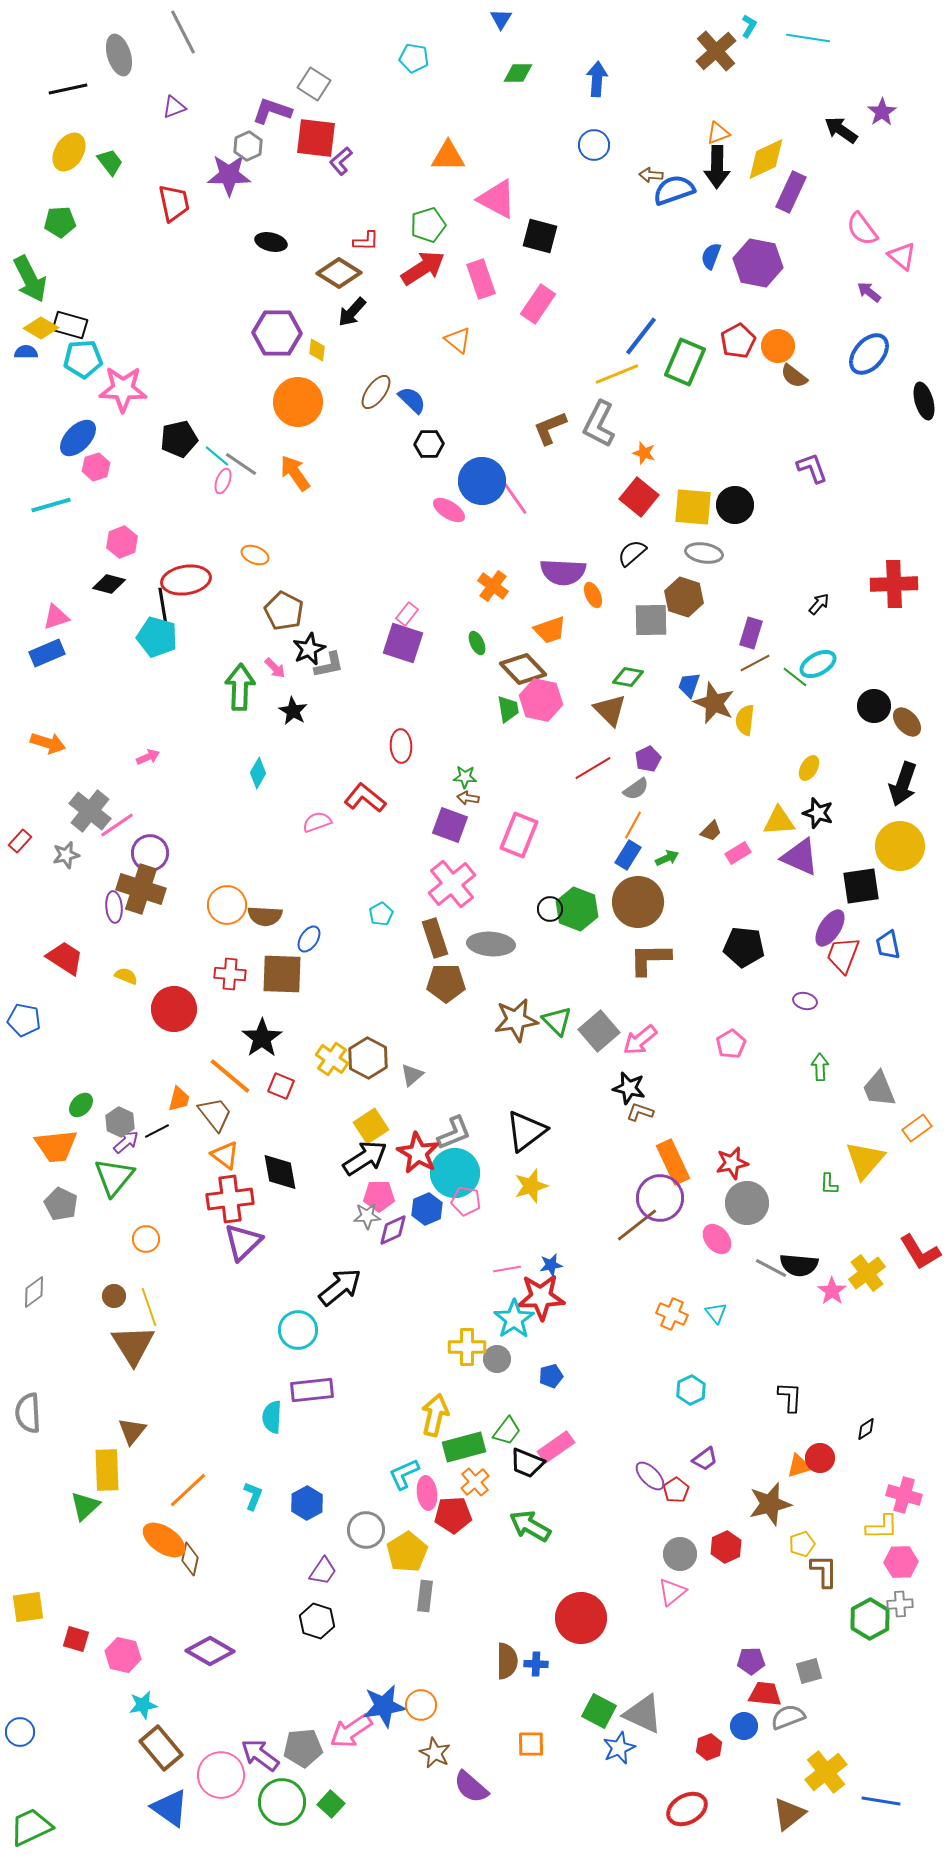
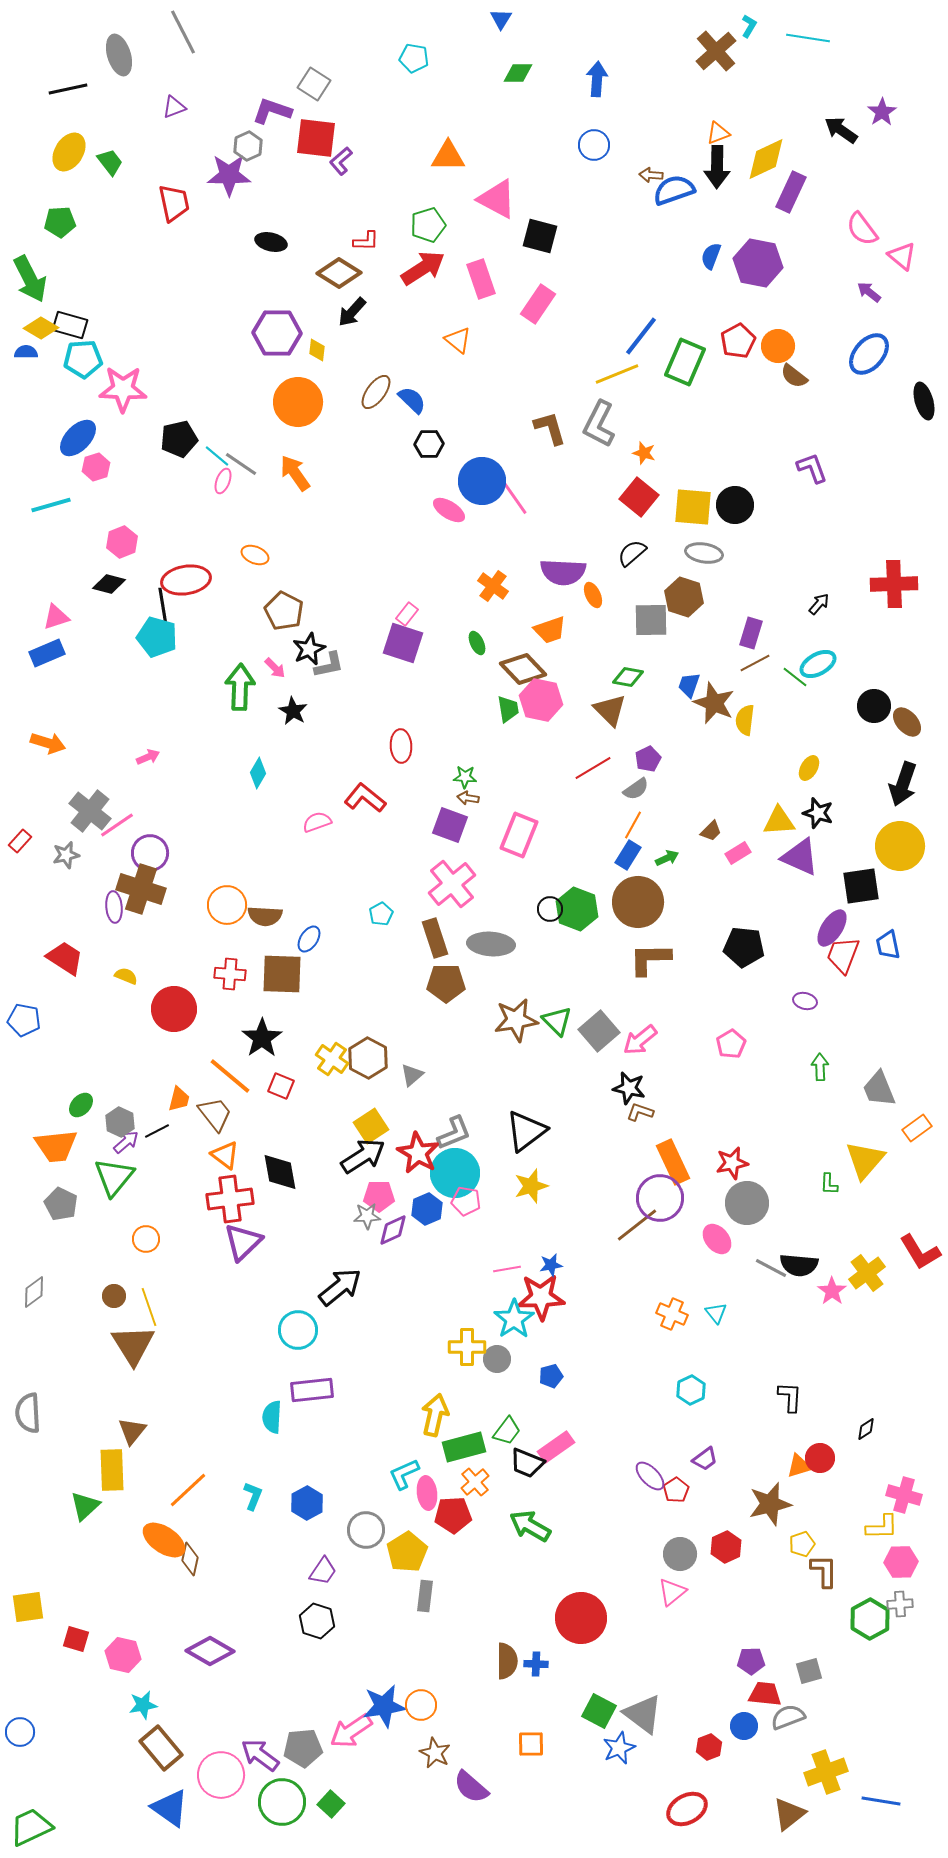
brown L-shape at (550, 428): rotated 96 degrees clockwise
purple ellipse at (830, 928): moved 2 px right
black arrow at (365, 1158): moved 2 px left, 2 px up
yellow rectangle at (107, 1470): moved 5 px right
gray triangle at (643, 1714): rotated 12 degrees clockwise
yellow cross at (826, 1772): rotated 18 degrees clockwise
